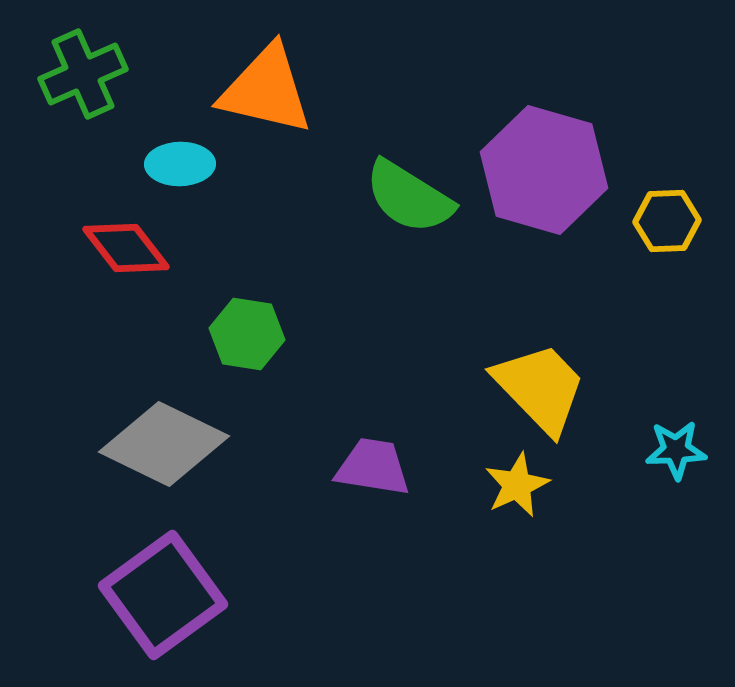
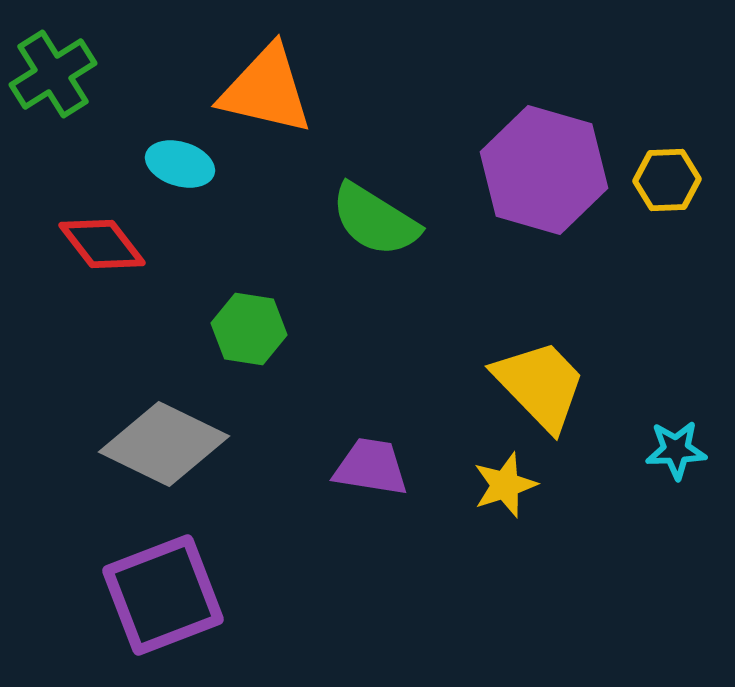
green cross: moved 30 px left; rotated 8 degrees counterclockwise
cyan ellipse: rotated 18 degrees clockwise
green semicircle: moved 34 px left, 23 px down
yellow hexagon: moved 41 px up
red diamond: moved 24 px left, 4 px up
green hexagon: moved 2 px right, 5 px up
yellow trapezoid: moved 3 px up
purple trapezoid: moved 2 px left
yellow star: moved 12 px left; rotated 6 degrees clockwise
purple square: rotated 15 degrees clockwise
